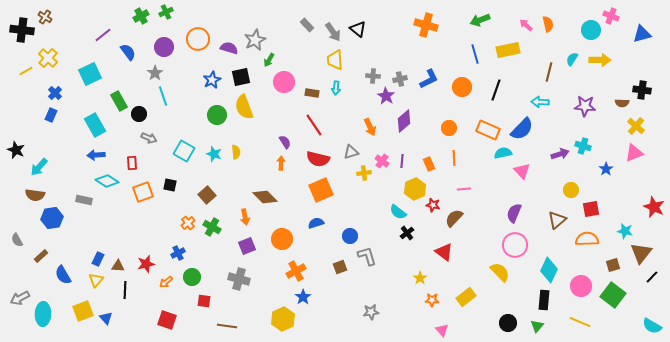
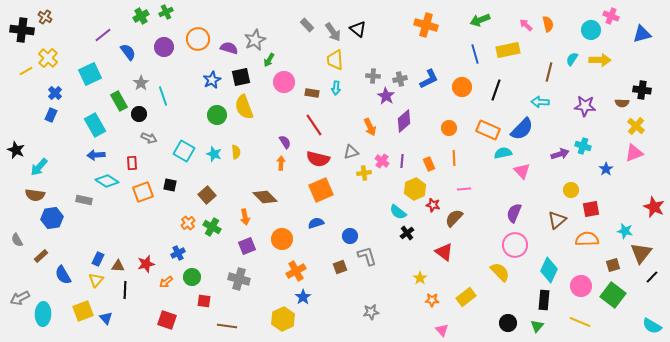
gray star at (155, 73): moved 14 px left, 10 px down
